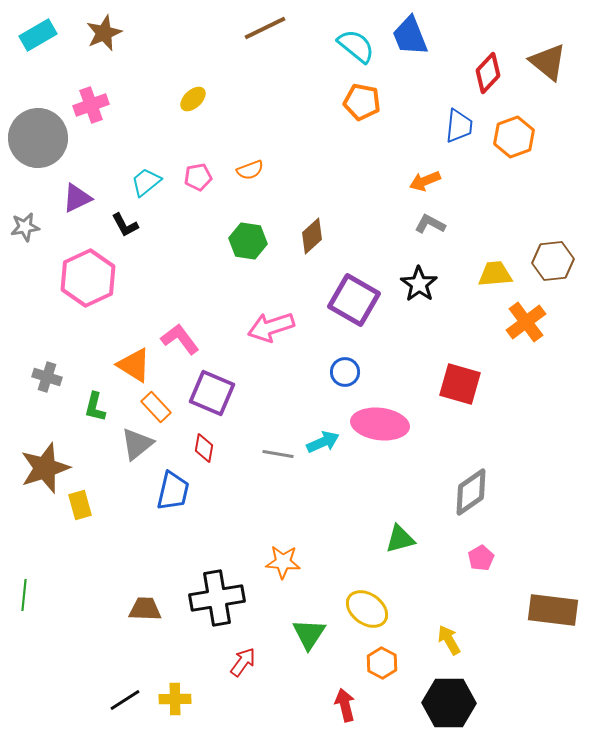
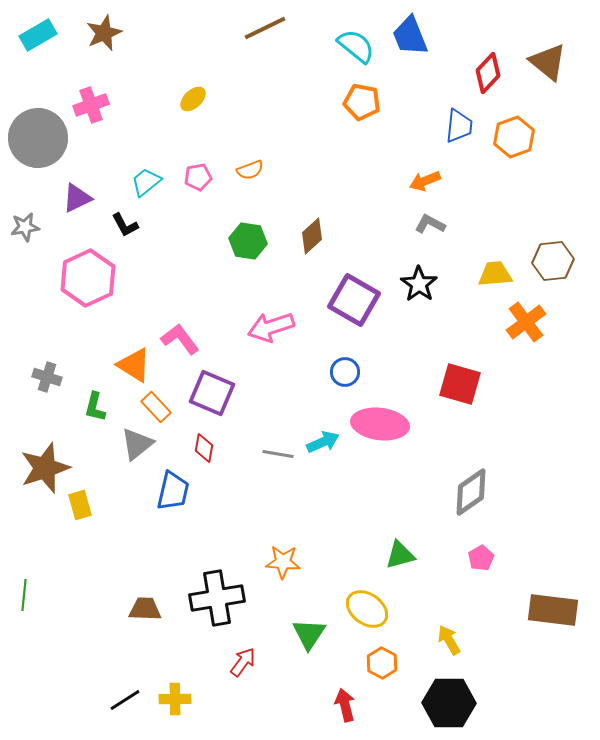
green triangle at (400, 539): moved 16 px down
